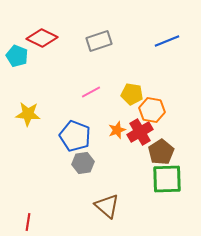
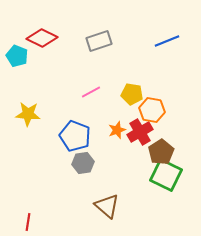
green square: moved 1 px left, 4 px up; rotated 28 degrees clockwise
